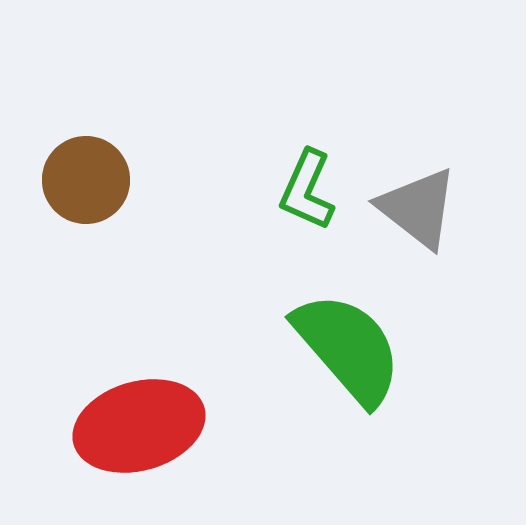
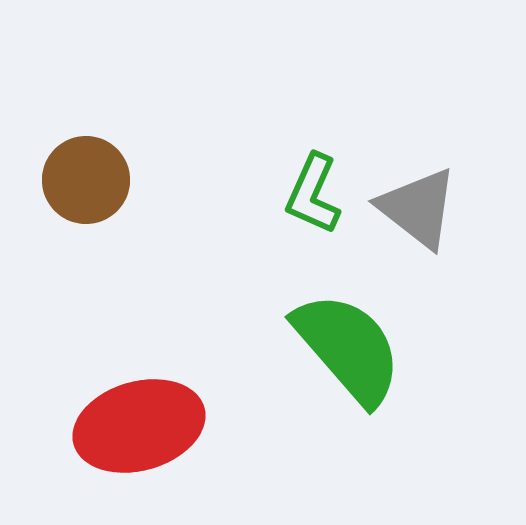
green L-shape: moved 6 px right, 4 px down
